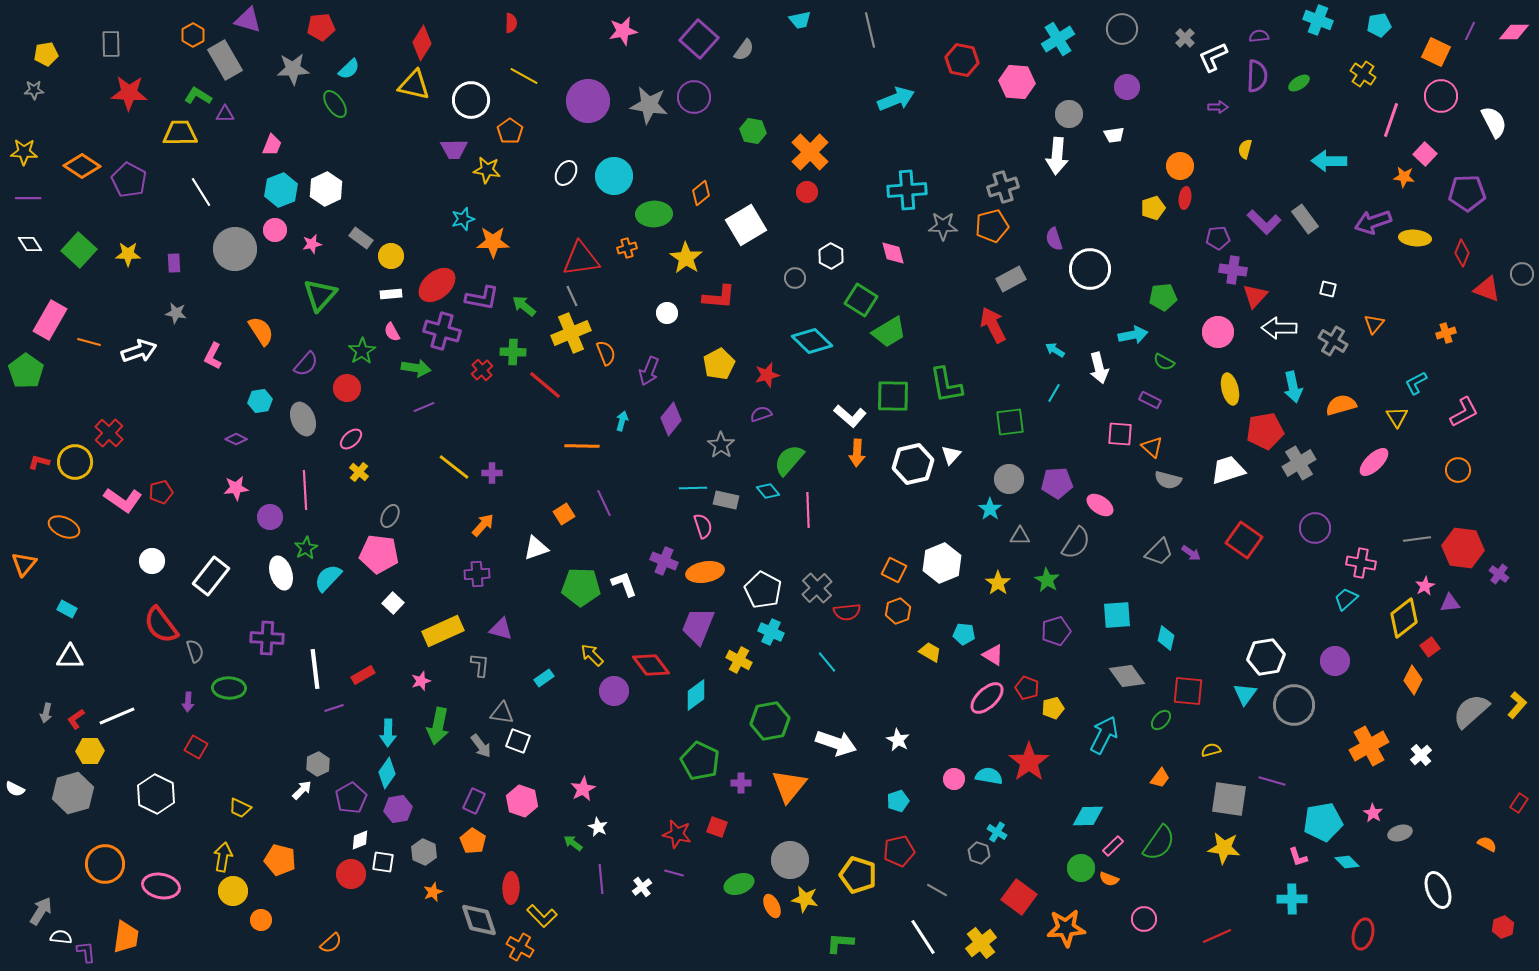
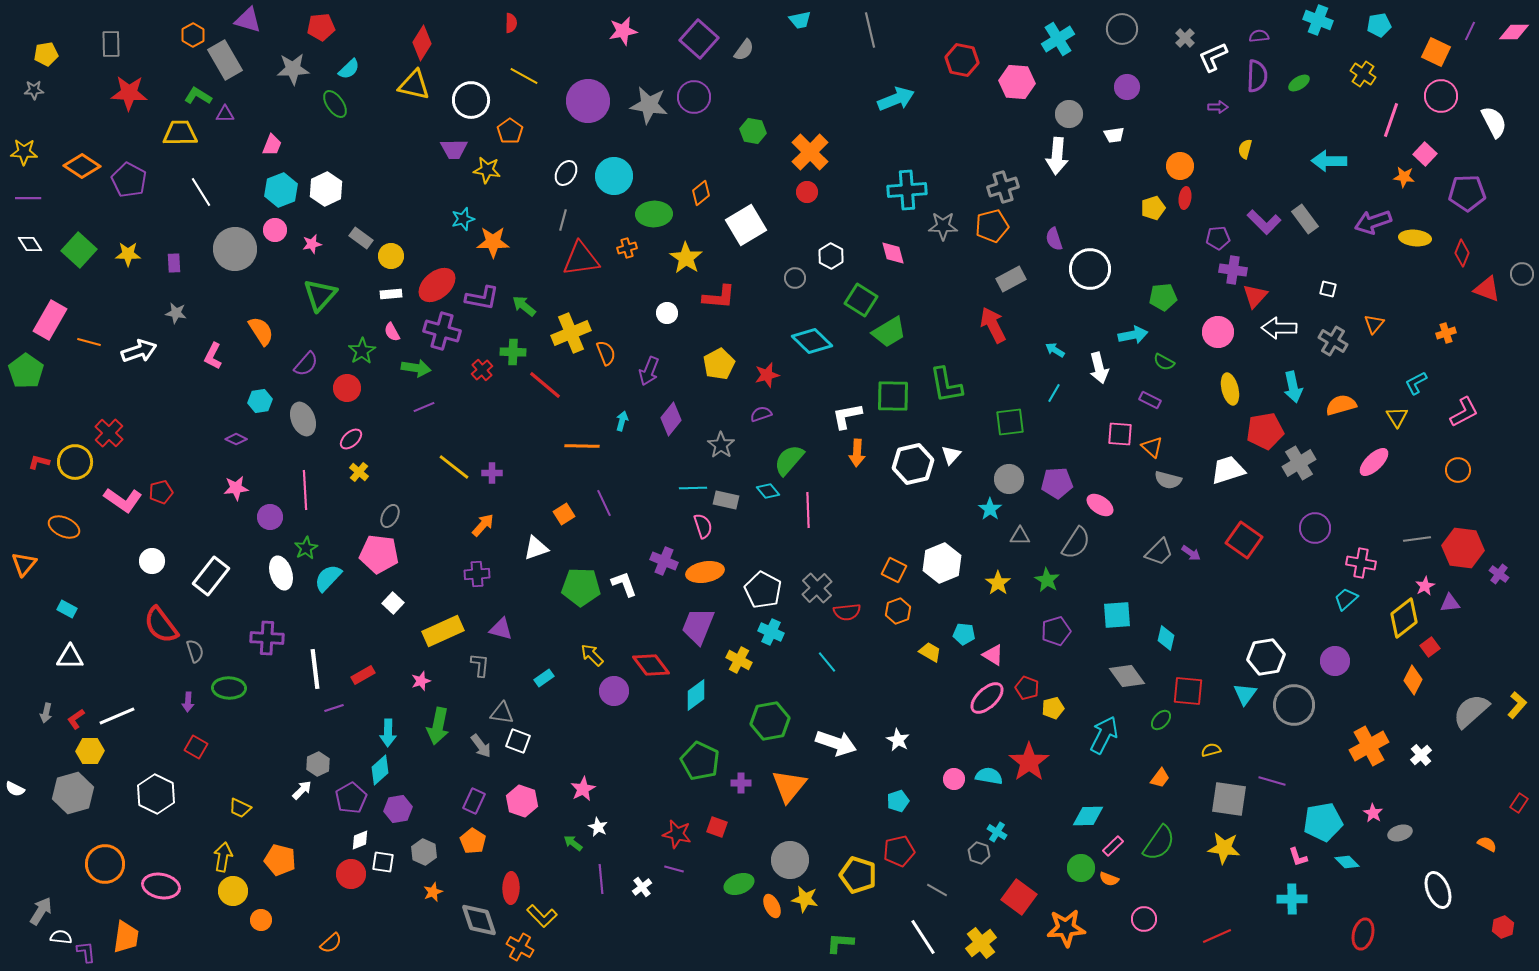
gray line at (572, 296): moved 9 px left, 76 px up; rotated 40 degrees clockwise
white L-shape at (850, 416): moved 3 px left; rotated 128 degrees clockwise
cyan diamond at (387, 773): moved 7 px left, 3 px up; rotated 12 degrees clockwise
purple line at (674, 873): moved 4 px up
